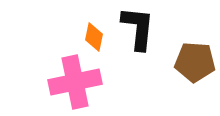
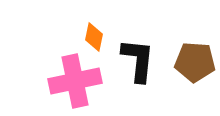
black L-shape: moved 32 px down
pink cross: moved 1 px up
